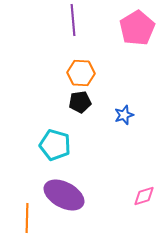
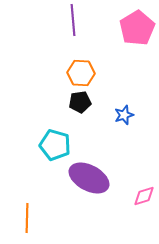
purple ellipse: moved 25 px right, 17 px up
